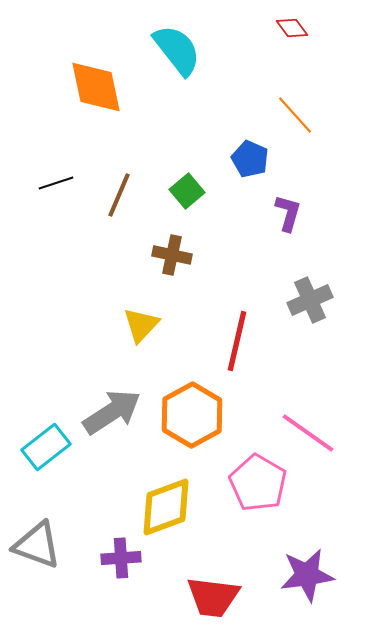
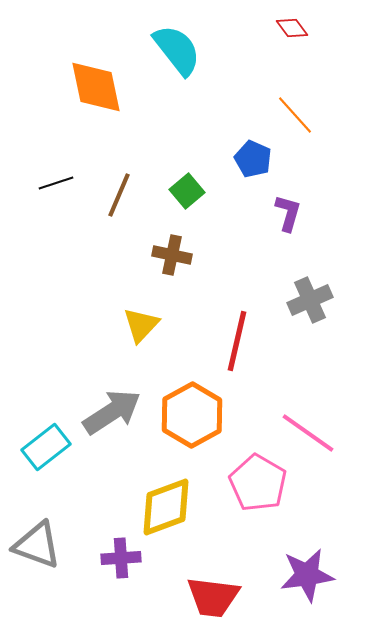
blue pentagon: moved 3 px right
